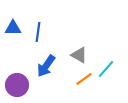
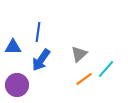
blue triangle: moved 19 px down
gray triangle: moved 1 px up; rotated 48 degrees clockwise
blue arrow: moved 5 px left, 6 px up
